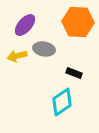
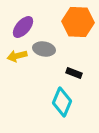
purple ellipse: moved 2 px left, 2 px down
cyan diamond: rotated 32 degrees counterclockwise
